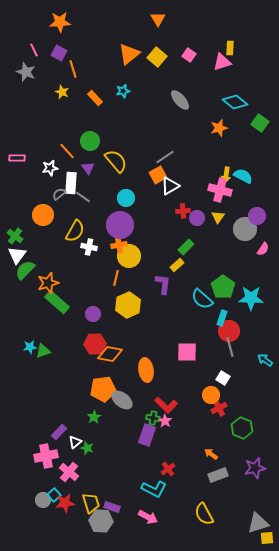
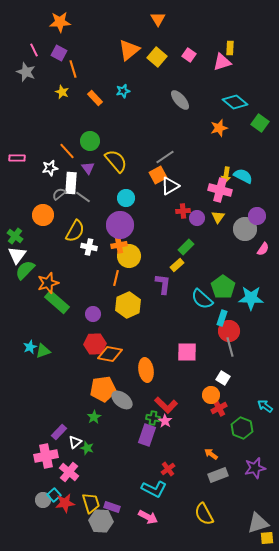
orange triangle at (129, 54): moved 4 px up
cyan star at (30, 347): rotated 16 degrees counterclockwise
cyan arrow at (265, 360): moved 46 px down
